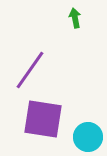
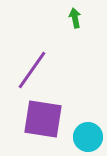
purple line: moved 2 px right
